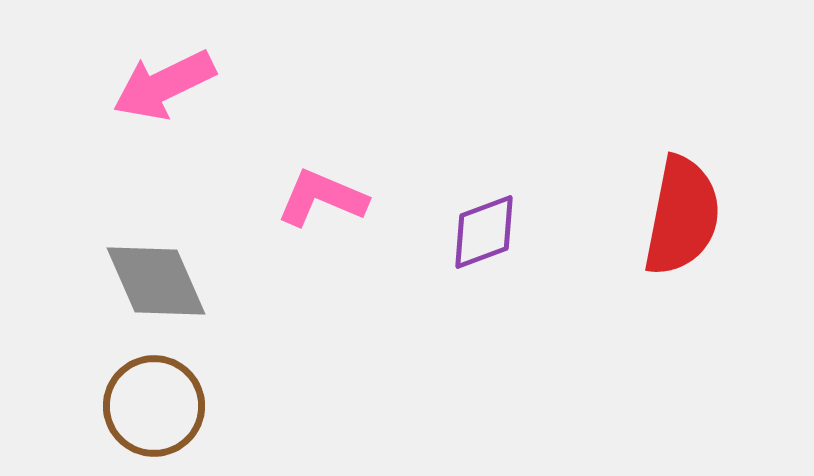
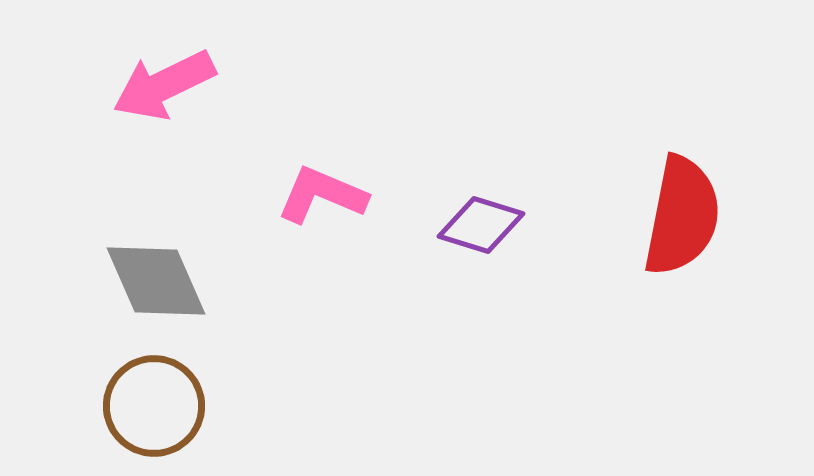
pink L-shape: moved 3 px up
purple diamond: moved 3 px left, 7 px up; rotated 38 degrees clockwise
